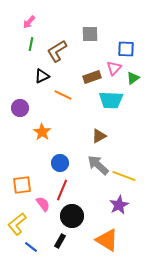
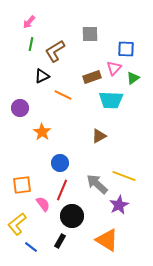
brown L-shape: moved 2 px left
gray arrow: moved 1 px left, 19 px down
